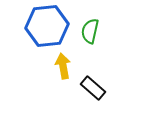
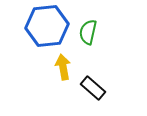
green semicircle: moved 2 px left, 1 px down
yellow arrow: moved 1 px down
